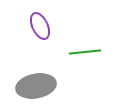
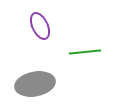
gray ellipse: moved 1 px left, 2 px up
